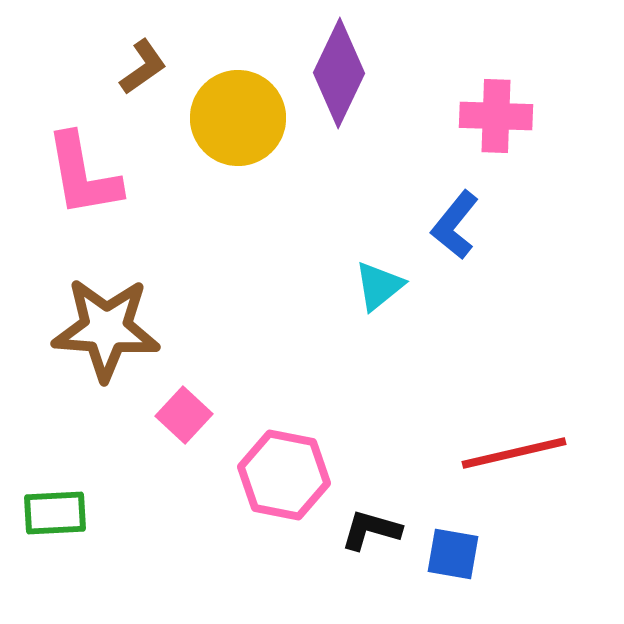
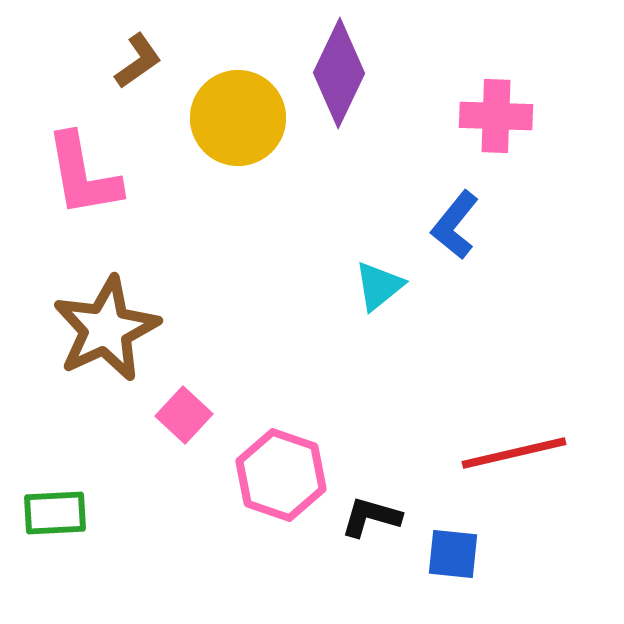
brown L-shape: moved 5 px left, 6 px up
brown star: rotated 29 degrees counterclockwise
pink hexagon: moved 3 px left; rotated 8 degrees clockwise
black L-shape: moved 13 px up
blue square: rotated 4 degrees counterclockwise
